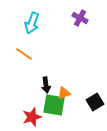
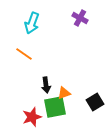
green square: moved 1 px right, 2 px down; rotated 20 degrees counterclockwise
